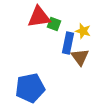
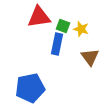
green square: moved 9 px right, 2 px down
yellow star: moved 2 px left, 2 px up
blue rectangle: moved 11 px left, 1 px down
brown triangle: moved 10 px right
